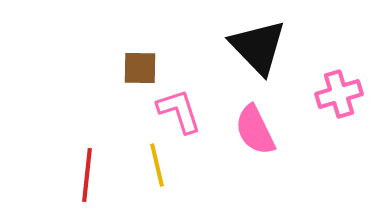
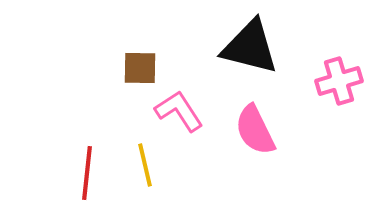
black triangle: moved 8 px left; rotated 32 degrees counterclockwise
pink cross: moved 13 px up
pink L-shape: rotated 15 degrees counterclockwise
yellow line: moved 12 px left
red line: moved 2 px up
